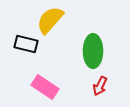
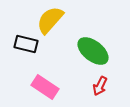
green ellipse: rotated 52 degrees counterclockwise
